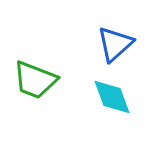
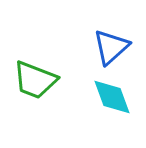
blue triangle: moved 4 px left, 3 px down
